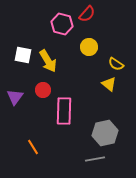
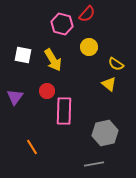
yellow arrow: moved 5 px right, 1 px up
red circle: moved 4 px right, 1 px down
orange line: moved 1 px left
gray line: moved 1 px left, 5 px down
